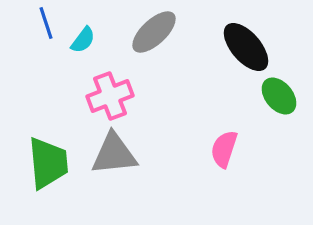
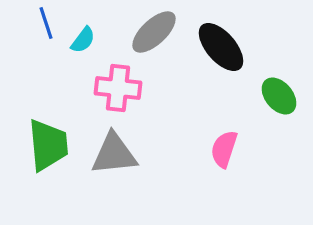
black ellipse: moved 25 px left
pink cross: moved 8 px right, 8 px up; rotated 27 degrees clockwise
green trapezoid: moved 18 px up
